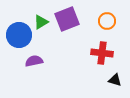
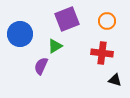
green triangle: moved 14 px right, 24 px down
blue circle: moved 1 px right, 1 px up
purple semicircle: moved 7 px right, 5 px down; rotated 54 degrees counterclockwise
